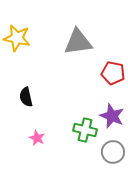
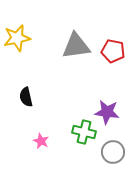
yellow star: rotated 24 degrees counterclockwise
gray triangle: moved 2 px left, 4 px down
red pentagon: moved 22 px up
purple star: moved 5 px left, 4 px up; rotated 15 degrees counterclockwise
green cross: moved 1 px left, 2 px down
pink star: moved 4 px right, 3 px down
